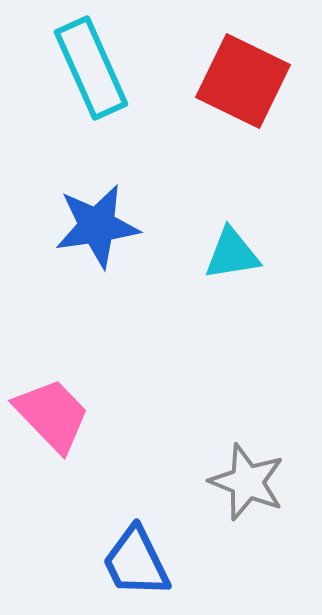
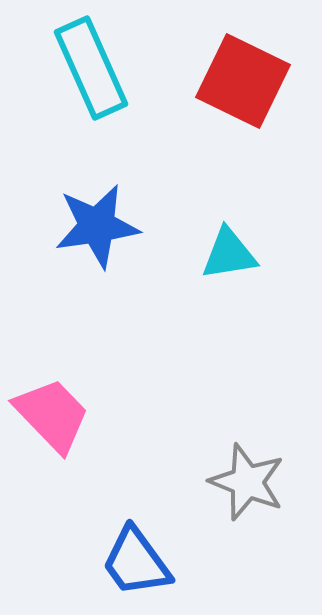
cyan triangle: moved 3 px left
blue trapezoid: rotated 10 degrees counterclockwise
